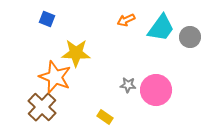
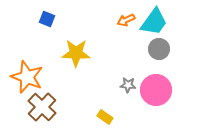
cyan trapezoid: moved 7 px left, 6 px up
gray circle: moved 31 px left, 12 px down
orange star: moved 28 px left
